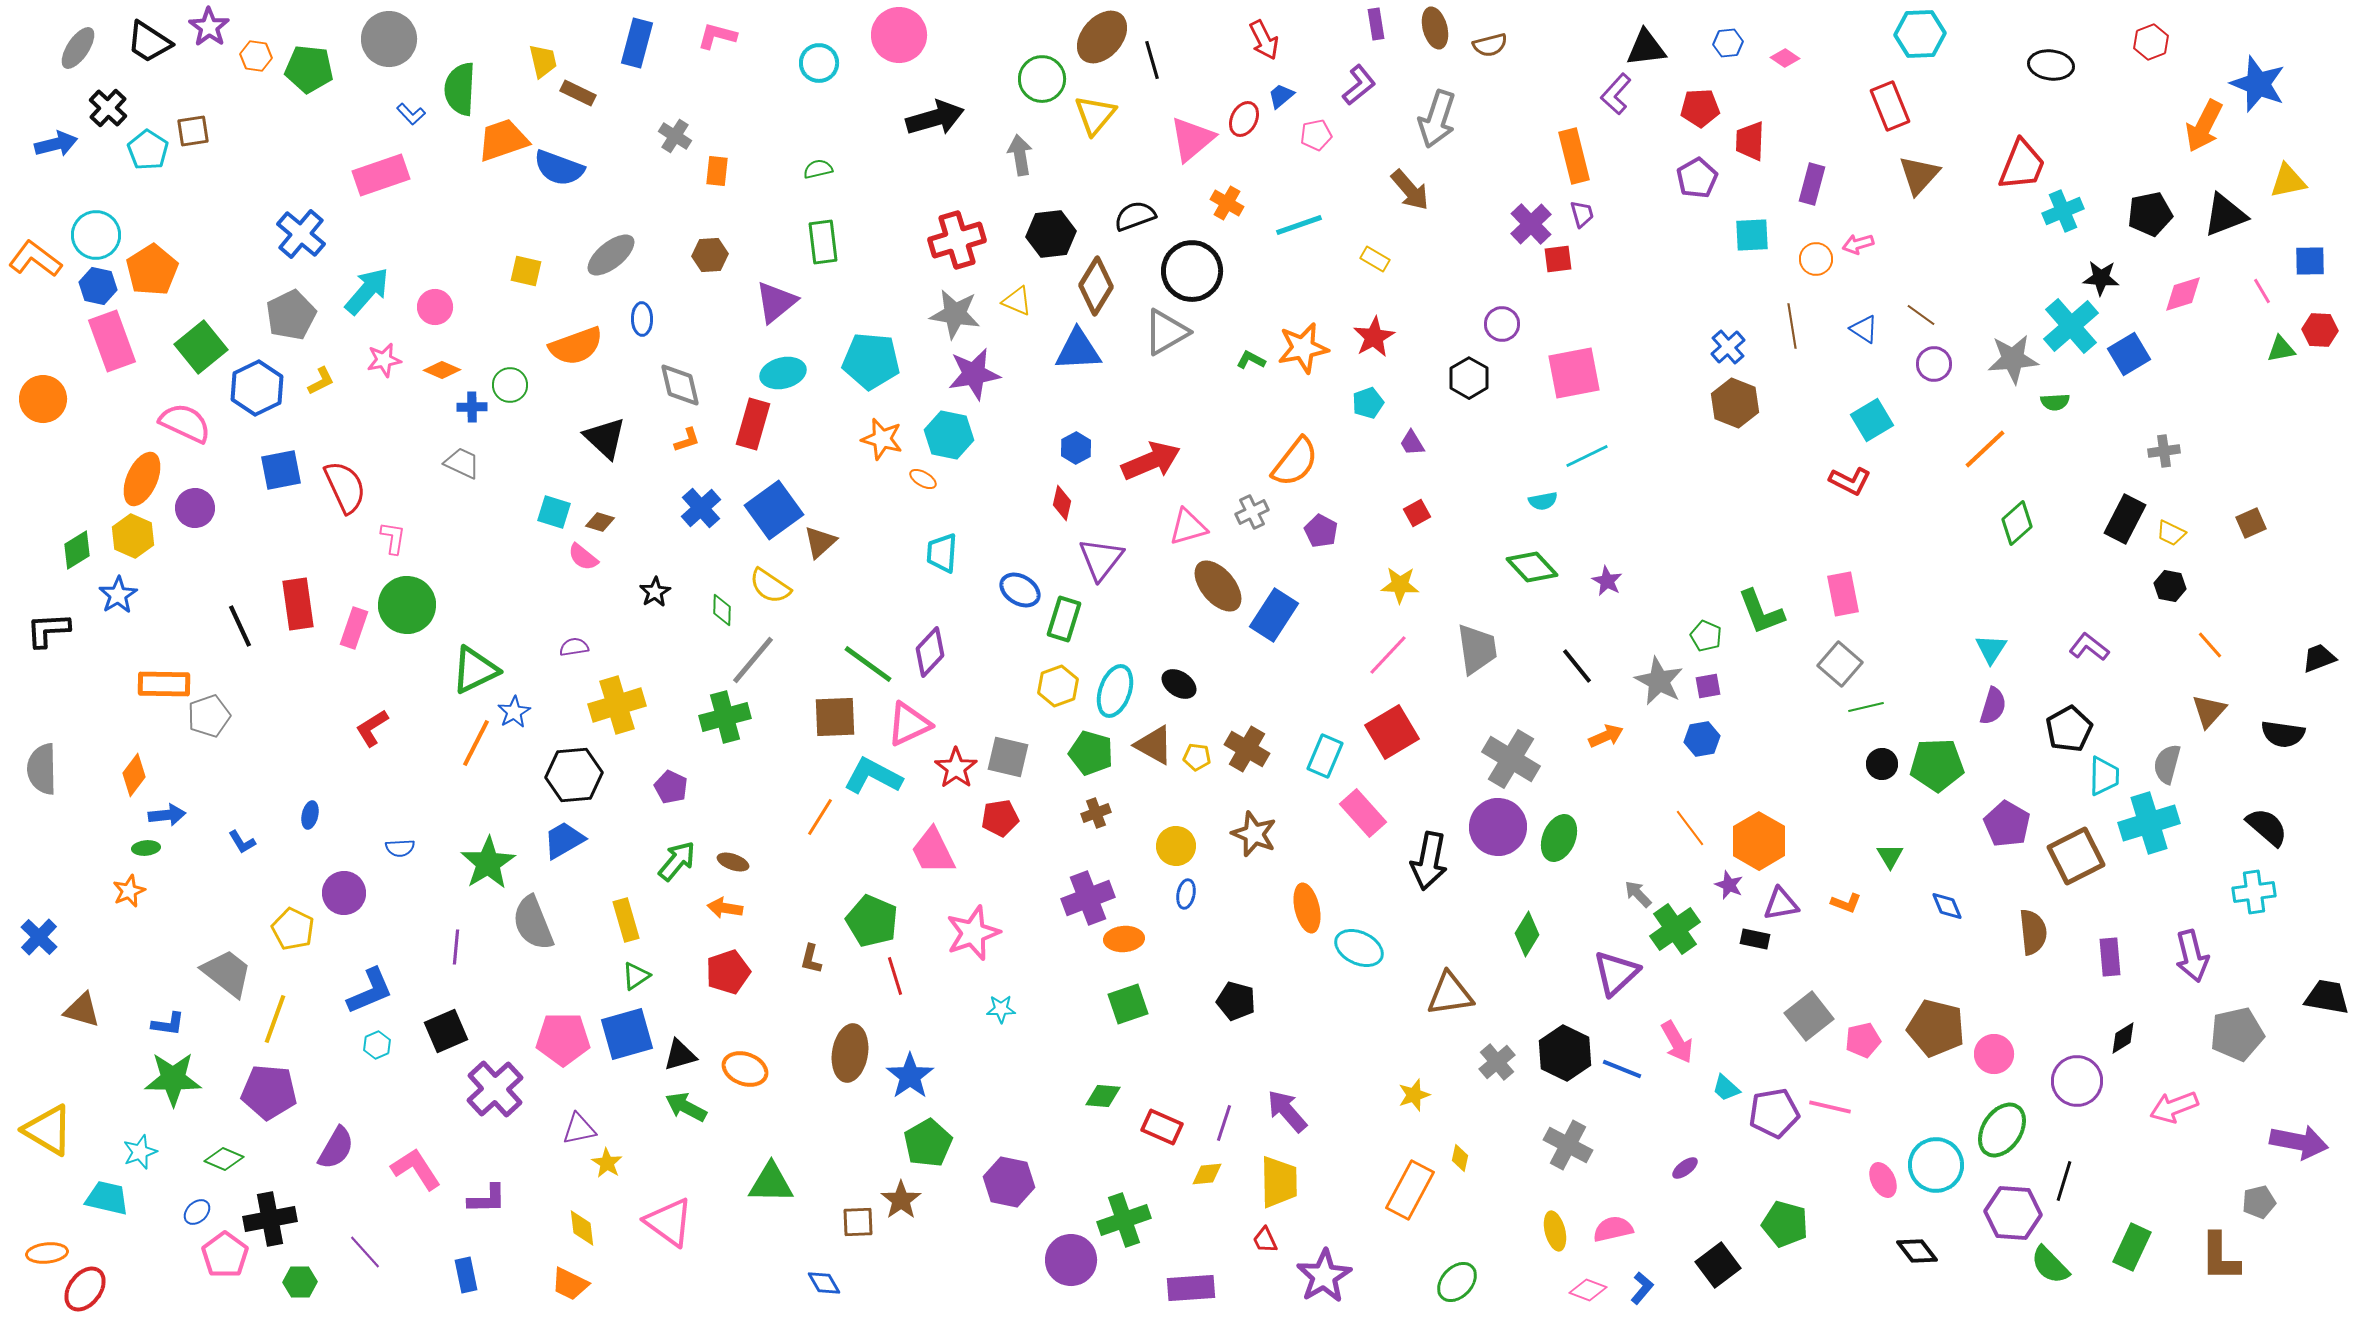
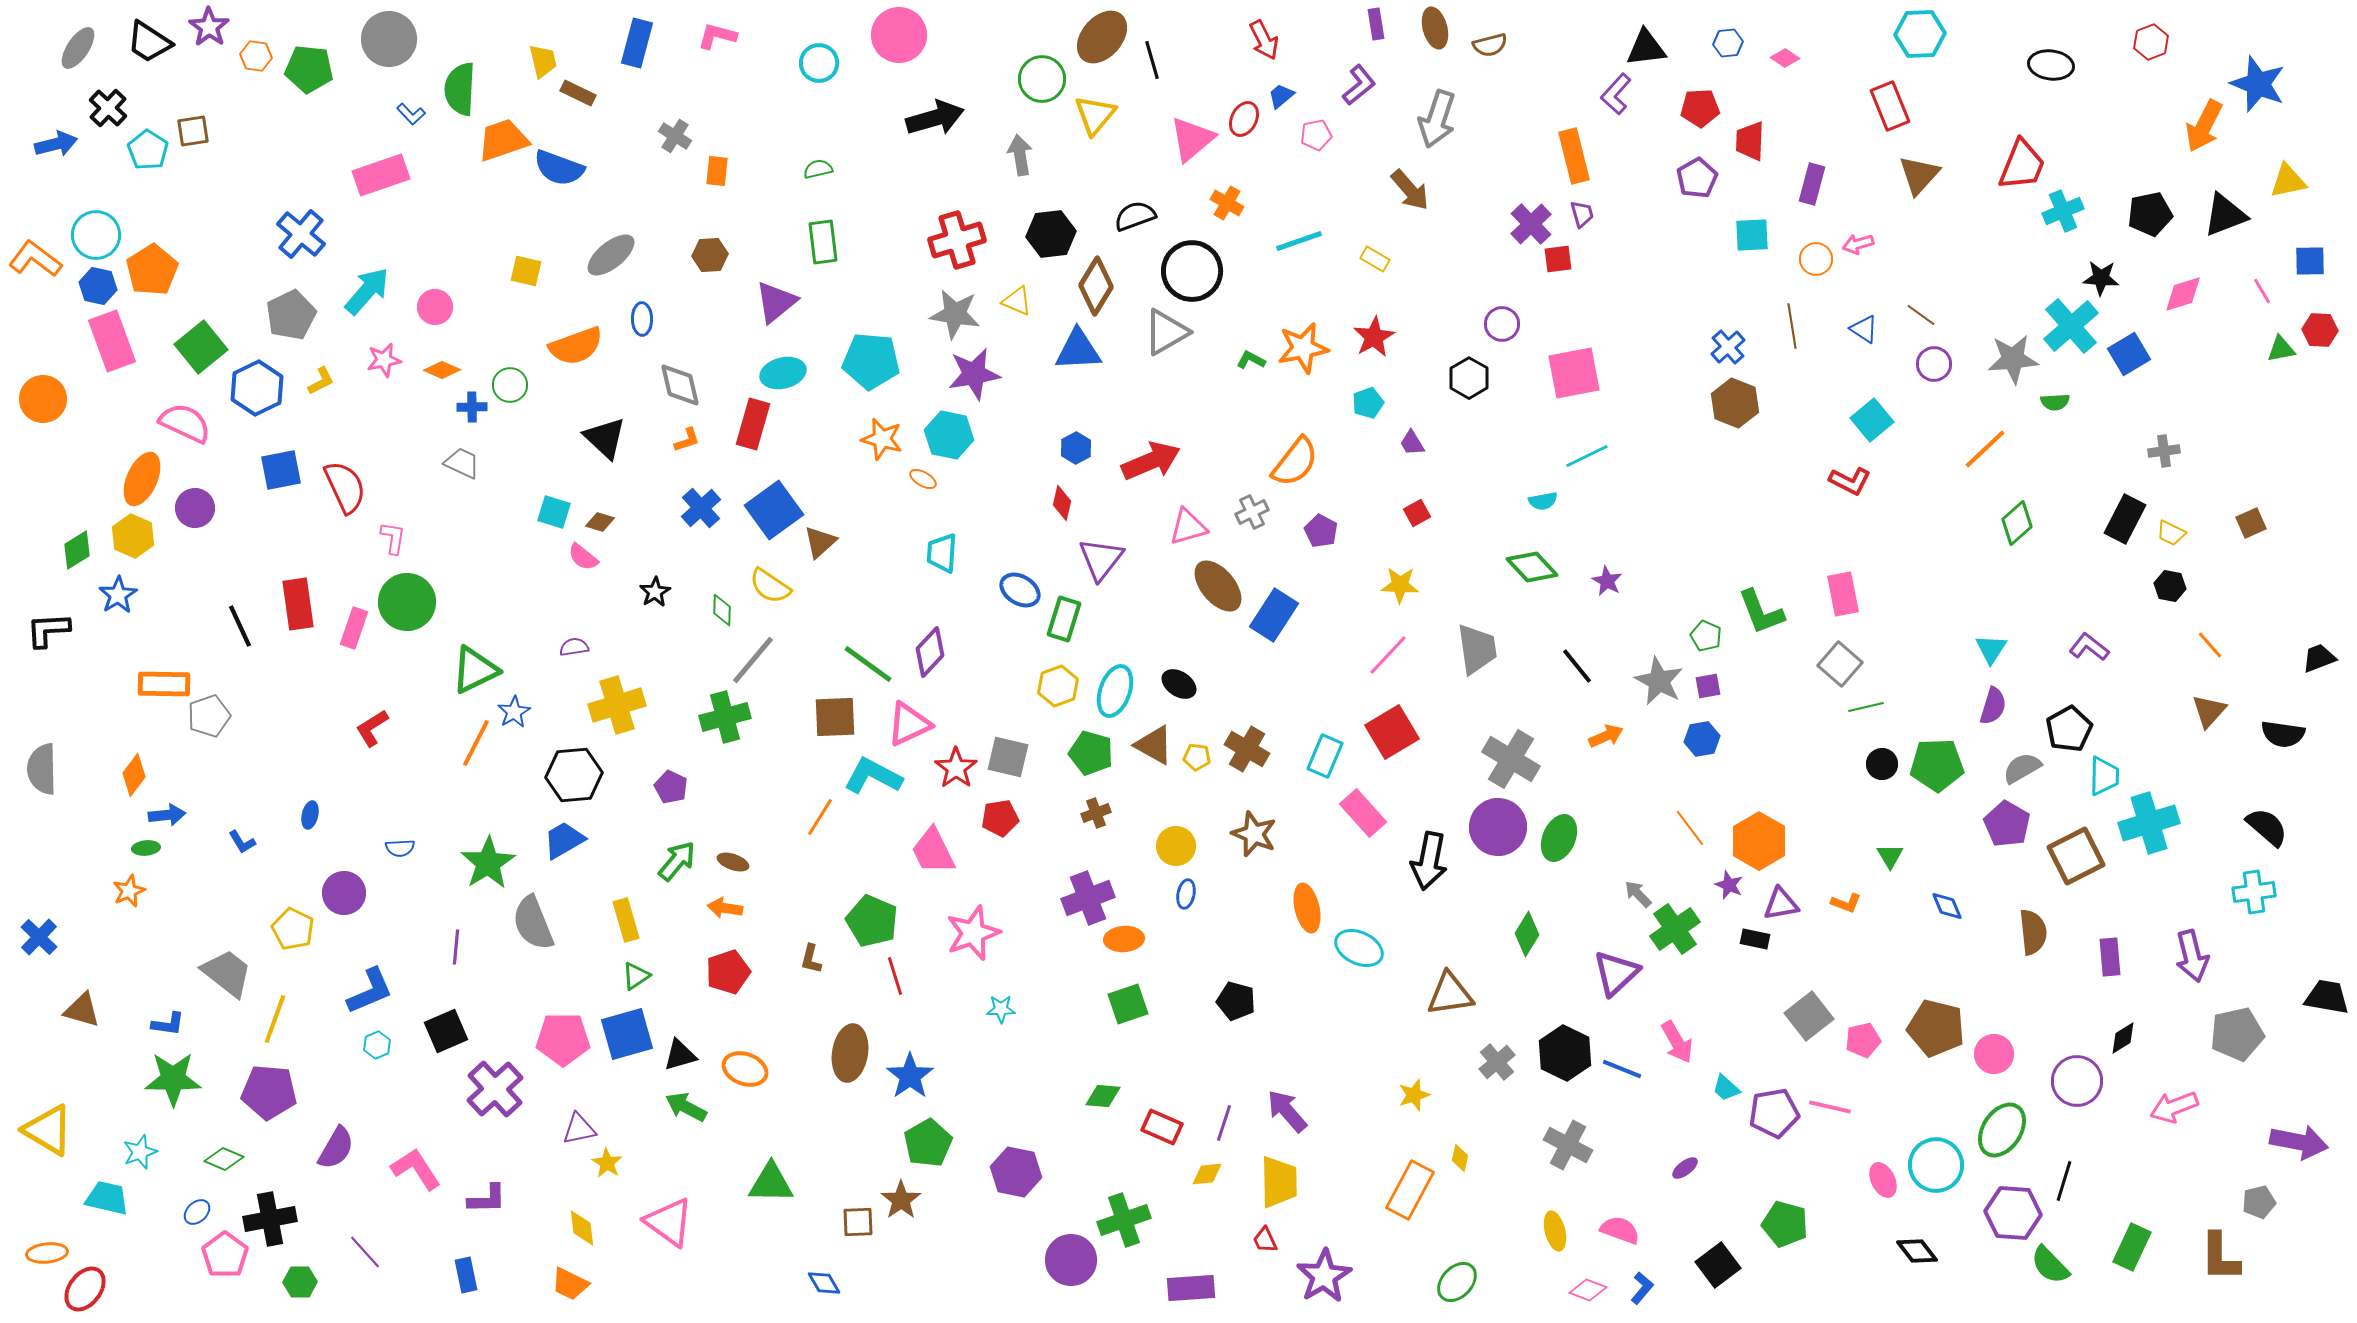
cyan line at (1299, 225): moved 16 px down
cyan square at (1872, 420): rotated 9 degrees counterclockwise
green circle at (407, 605): moved 3 px up
gray semicircle at (2167, 764): moved 145 px left, 4 px down; rotated 45 degrees clockwise
purple hexagon at (1009, 1182): moved 7 px right, 10 px up
pink semicircle at (1613, 1229): moved 7 px right, 1 px down; rotated 33 degrees clockwise
